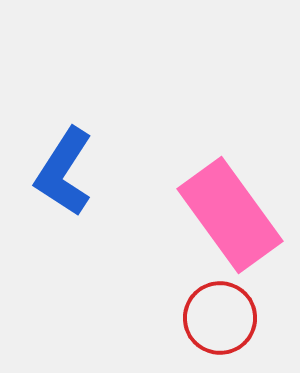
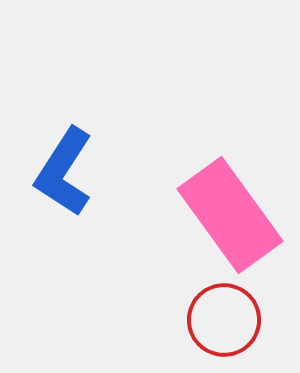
red circle: moved 4 px right, 2 px down
